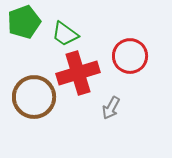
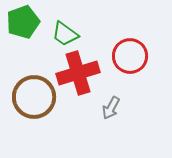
green pentagon: moved 1 px left
